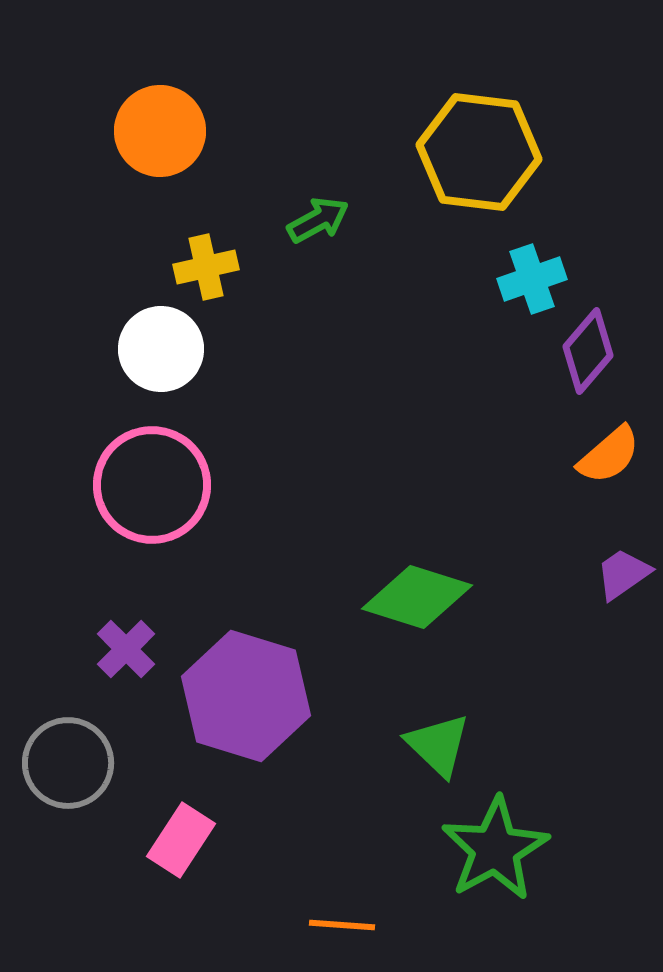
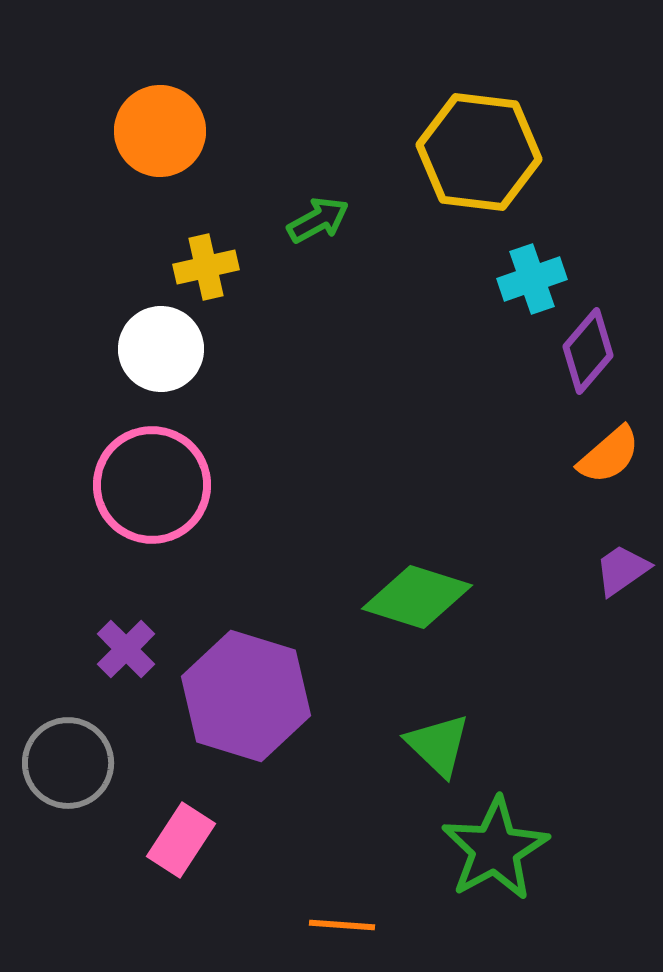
purple trapezoid: moved 1 px left, 4 px up
